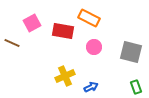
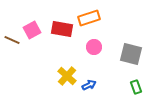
orange rectangle: rotated 45 degrees counterclockwise
pink square: moved 7 px down
red rectangle: moved 1 px left, 2 px up
brown line: moved 3 px up
gray square: moved 2 px down
yellow cross: moved 2 px right; rotated 24 degrees counterclockwise
blue arrow: moved 2 px left, 2 px up
